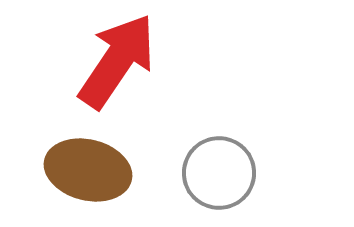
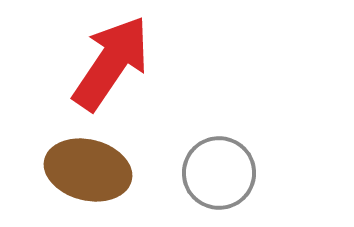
red arrow: moved 6 px left, 2 px down
